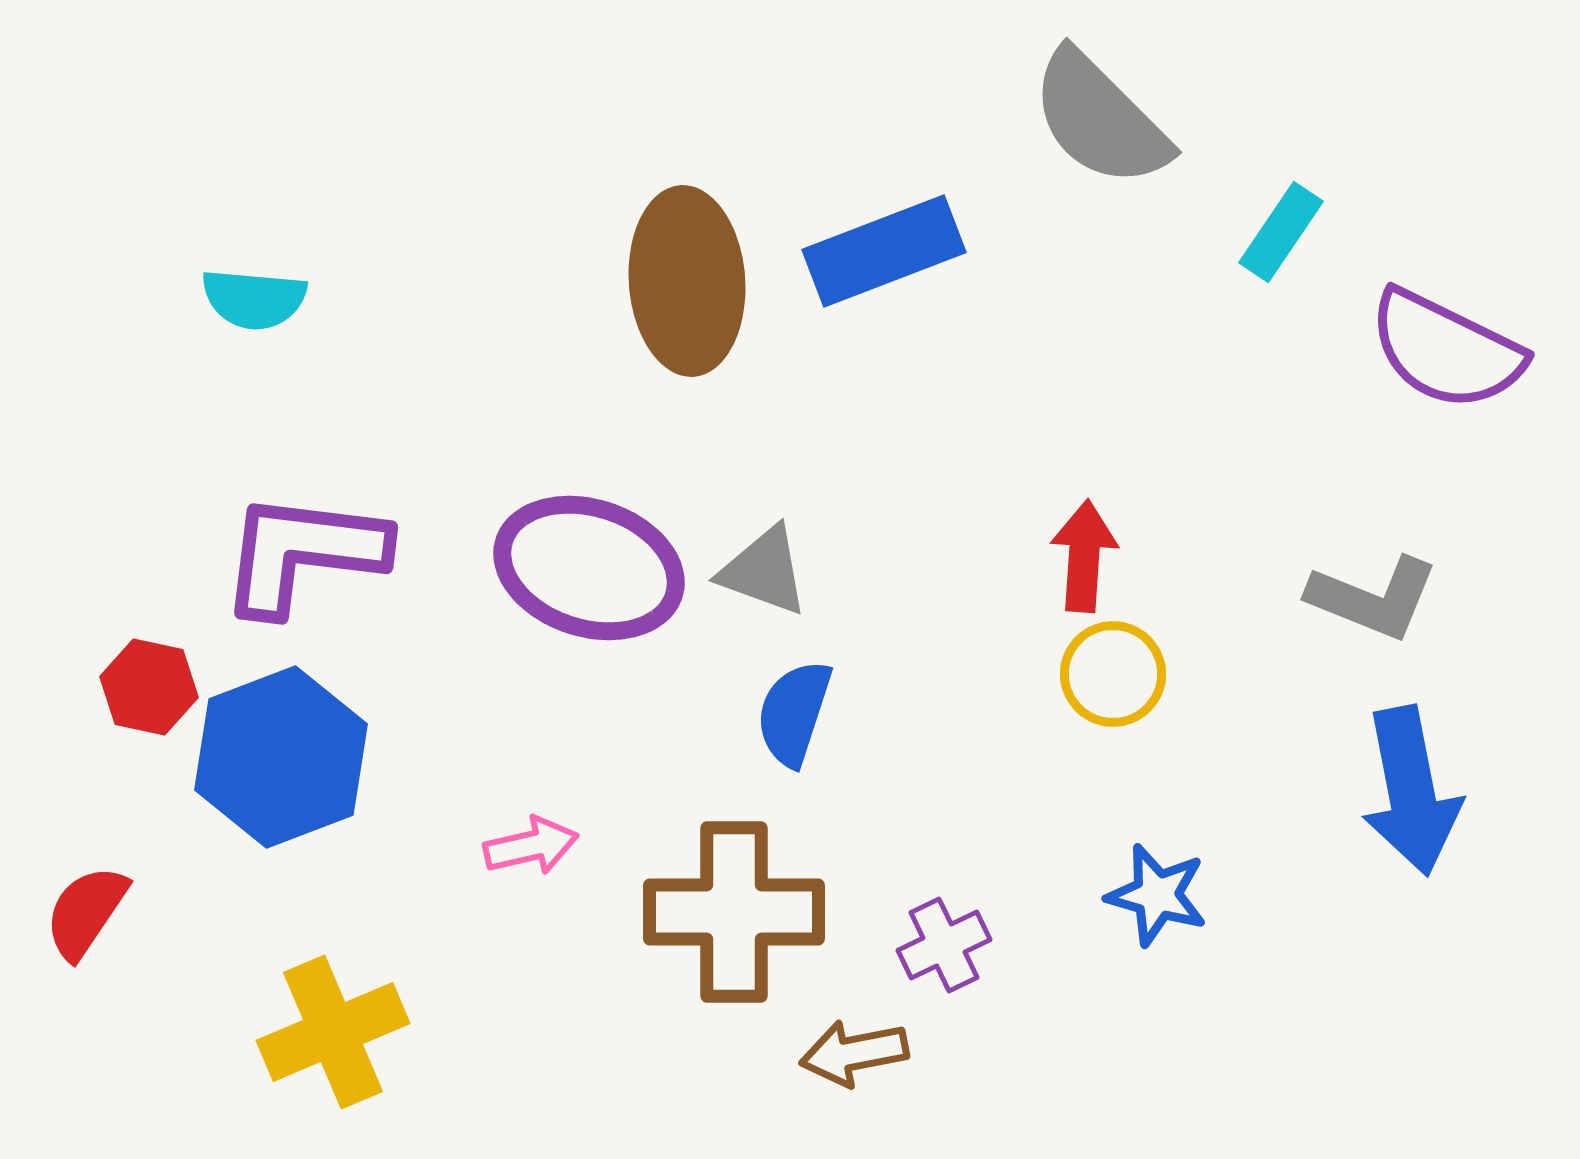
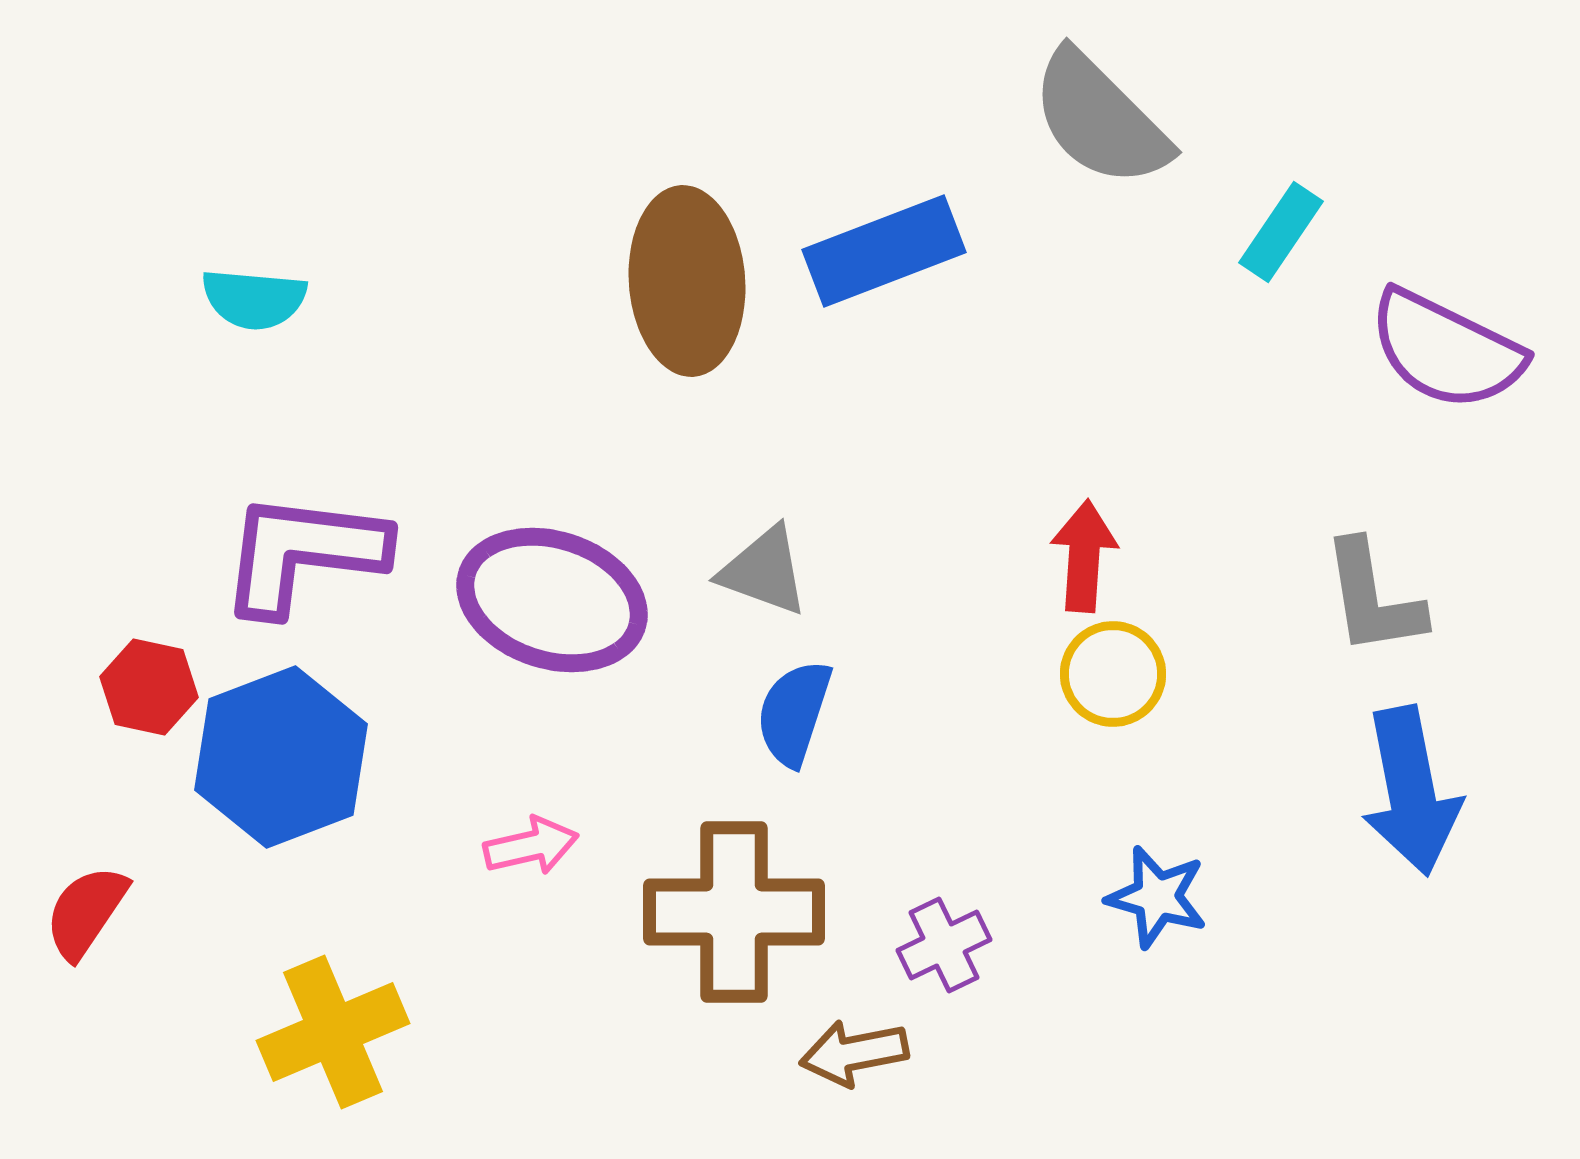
purple ellipse: moved 37 px left, 32 px down
gray L-shape: rotated 59 degrees clockwise
blue star: moved 2 px down
